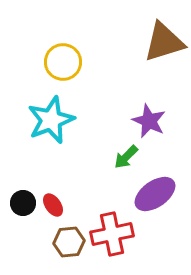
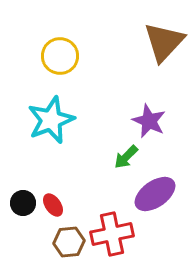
brown triangle: rotated 30 degrees counterclockwise
yellow circle: moved 3 px left, 6 px up
